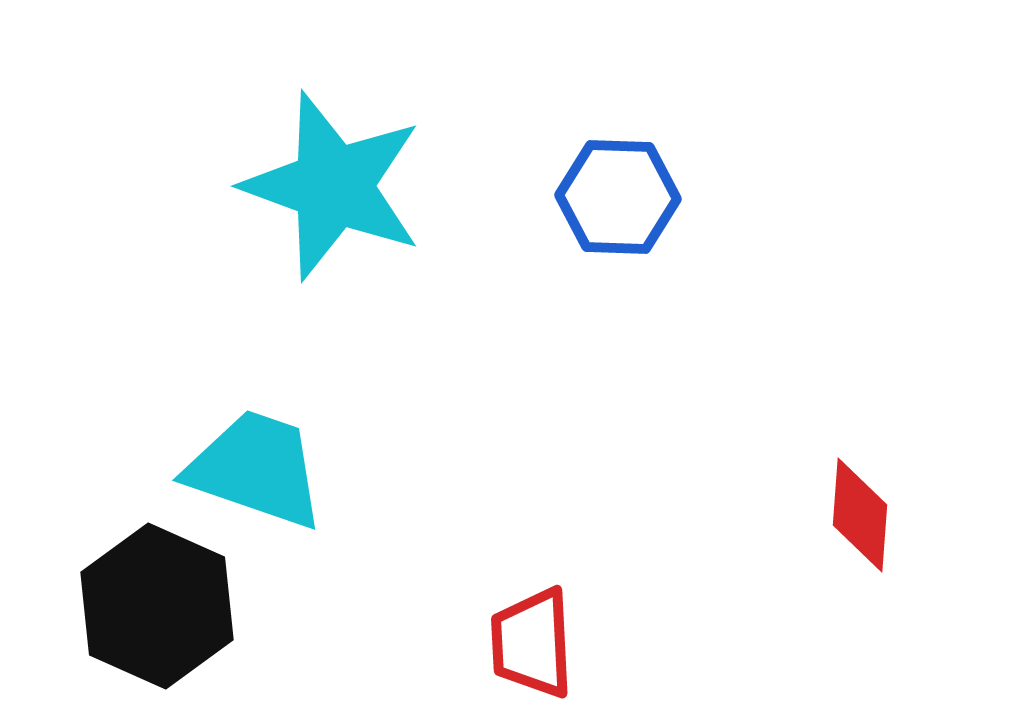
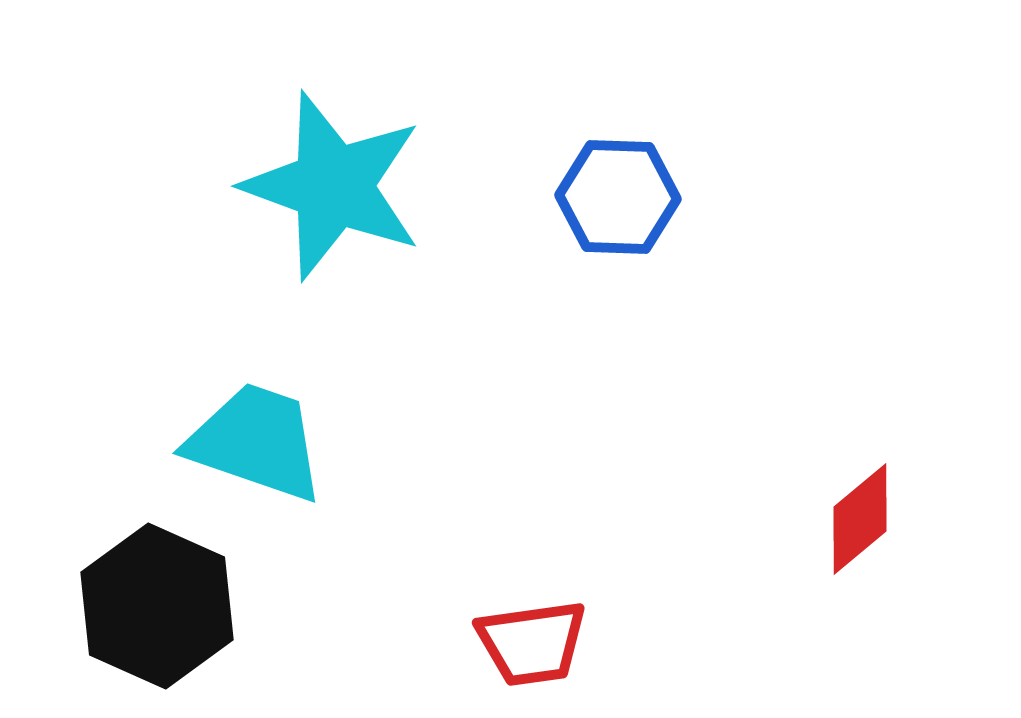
cyan trapezoid: moved 27 px up
red diamond: moved 4 px down; rotated 46 degrees clockwise
red trapezoid: rotated 95 degrees counterclockwise
